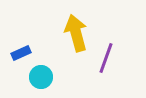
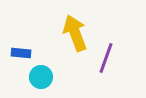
yellow arrow: moved 1 px left; rotated 6 degrees counterclockwise
blue rectangle: rotated 30 degrees clockwise
